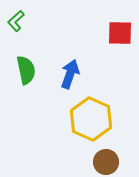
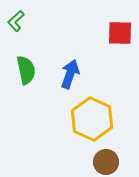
yellow hexagon: moved 1 px right
